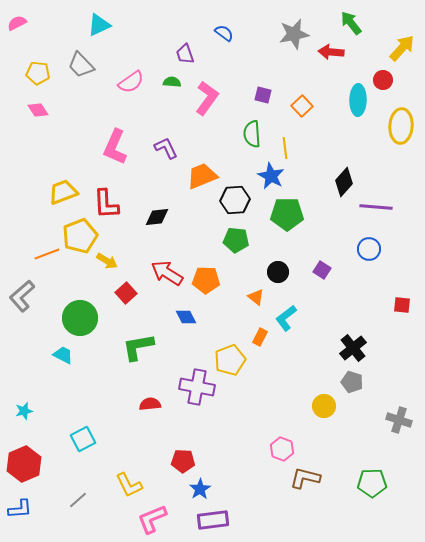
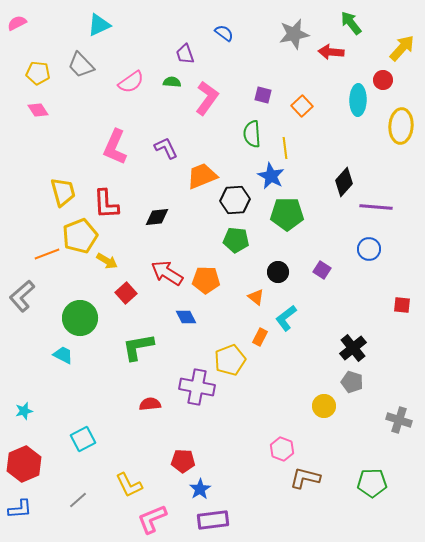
yellow trapezoid at (63, 192): rotated 96 degrees clockwise
